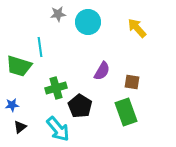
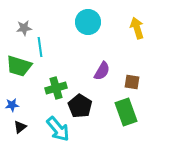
gray star: moved 34 px left, 14 px down
yellow arrow: rotated 25 degrees clockwise
